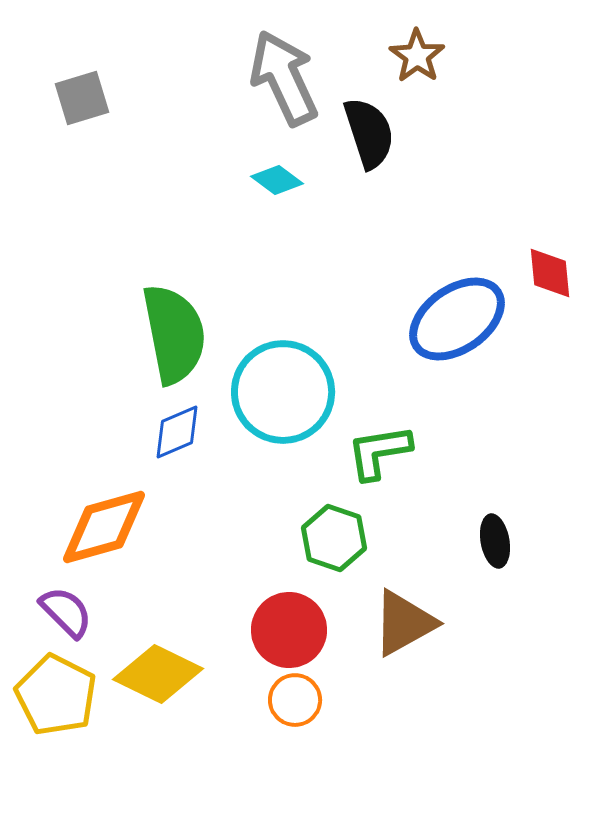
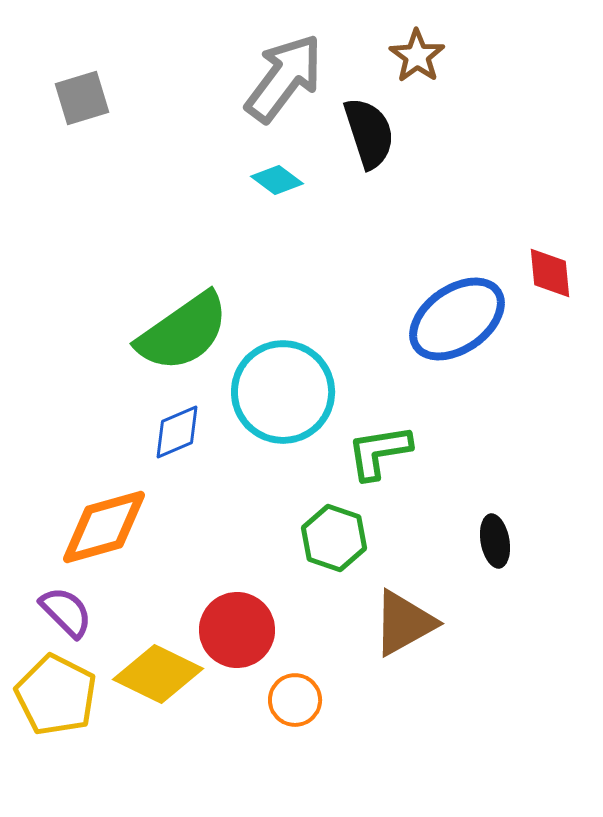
gray arrow: rotated 62 degrees clockwise
green semicircle: moved 9 px right, 2 px up; rotated 66 degrees clockwise
red circle: moved 52 px left
